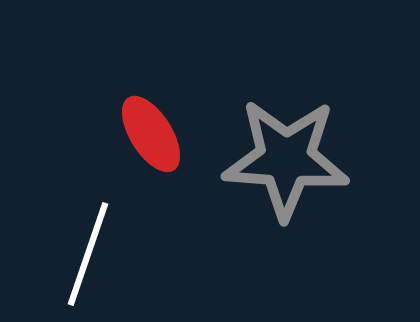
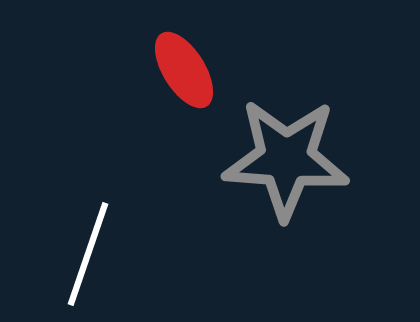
red ellipse: moved 33 px right, 64 px up
